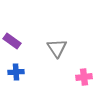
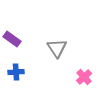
purple rectangle: moved 2 px up
pink cross: rotated 35 degrees counterclockwise
